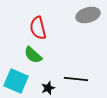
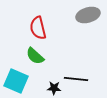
green semicircle: moved 2 px right, 1 px down
black star: moved 6 px right; rotated 24 degrees clockwise
